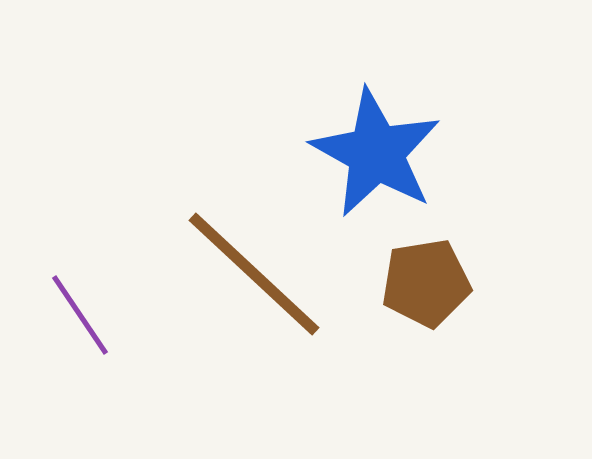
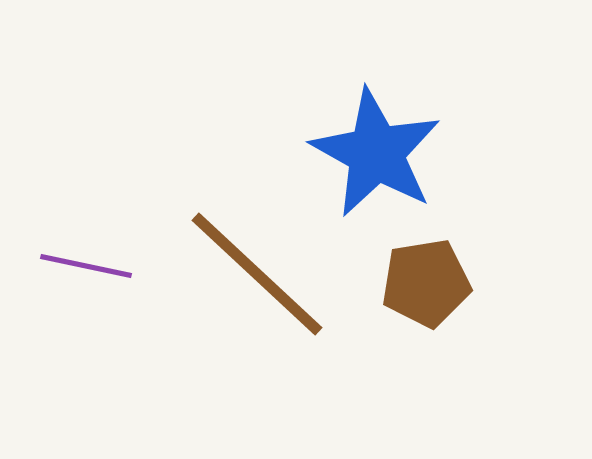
brown line: moved 3 px right
purple line: moved 6 px right, 49 px up; rotated 44 degrees counterclockwise
